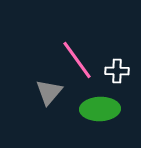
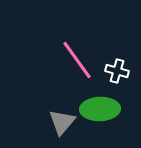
white cross: rotated 15 degrees clockwise
gray triangle: moved 13 px right, 30 px down
